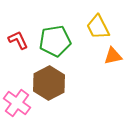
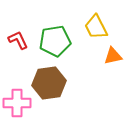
yellow trapezoid: moved 2 px left
brown hexagon: rotated 20 degrees clockwise
pink cross: rotated 36 degrees counterclockwise
